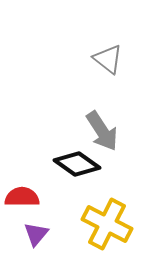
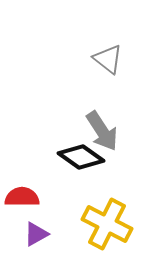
black diamond: moved 4 px right, 7 px up
purple triangle: rotated 20 degrees clockwise
